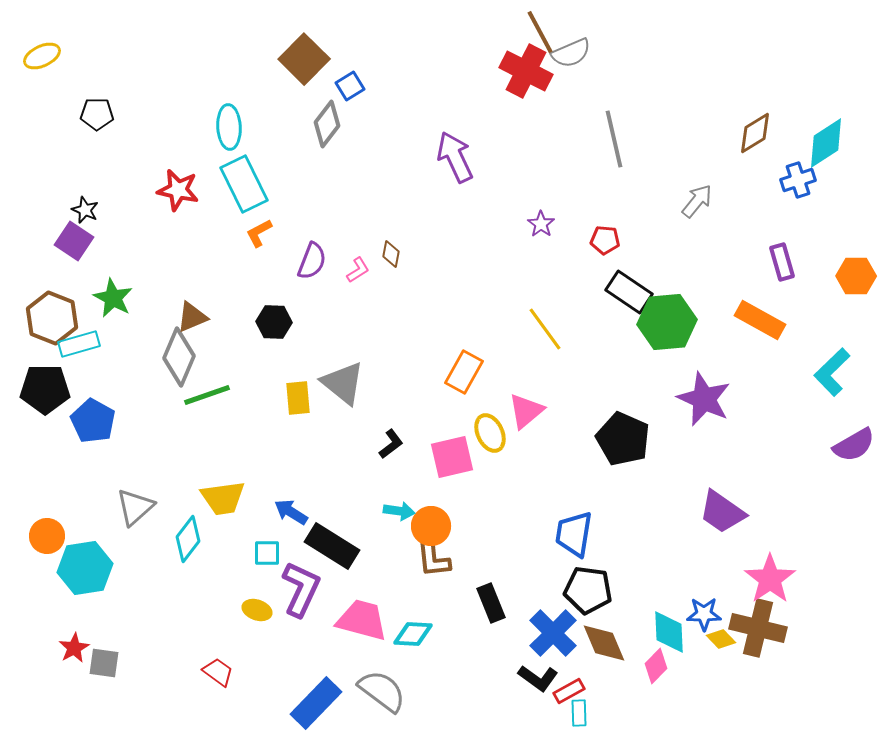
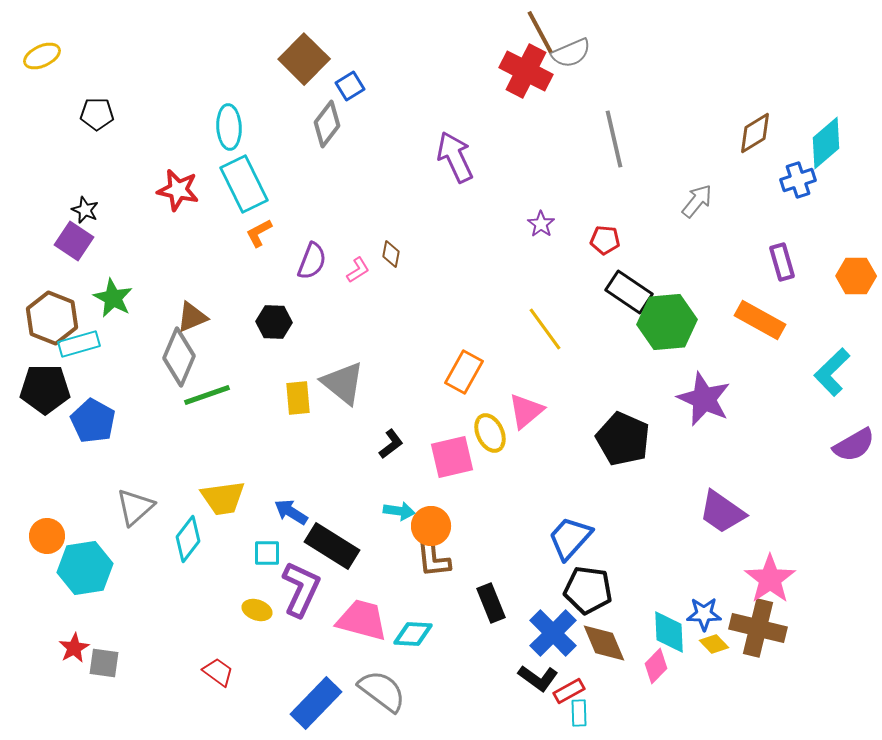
cyan diamond at (826, 143): rotated 8 degrees counterclockwise
blue trapezoid at (574, 534): moved 4 px left, 4 px down; rotated 33 degrees clockwise
yellow diamond at (721, 639): moved 7 px left, 5 px down
